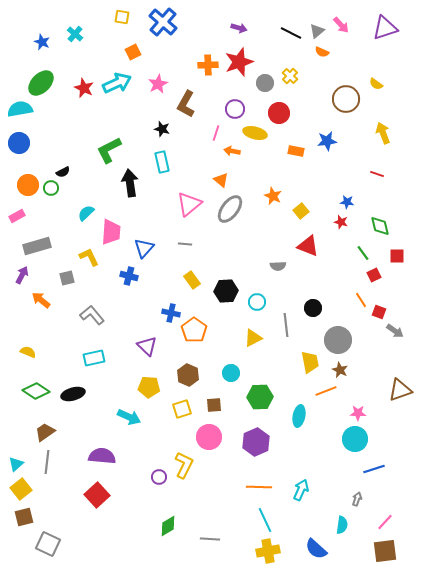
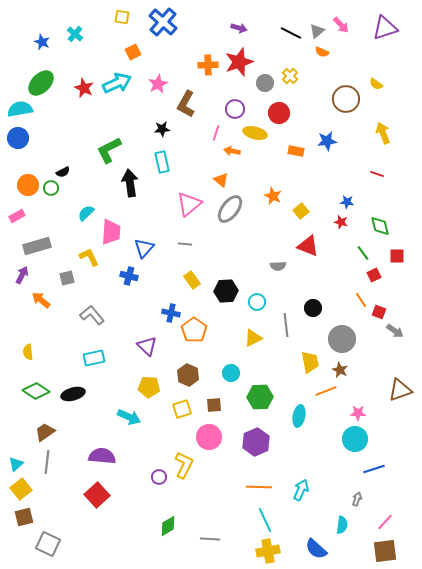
black star at (162, 129): rotated 21 degrees counterclockwise
blue circle at (19, 143): moved 1 px left, 5 px up
gray circle at (338, 340): moved 4 px right, 1 px up
yellow semicircle at (28, 352): rotated 119 degrees counterclockwise
